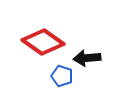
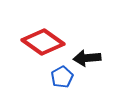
blue pentagon: moved 1 px down; rotated 25 degrees clockwise
